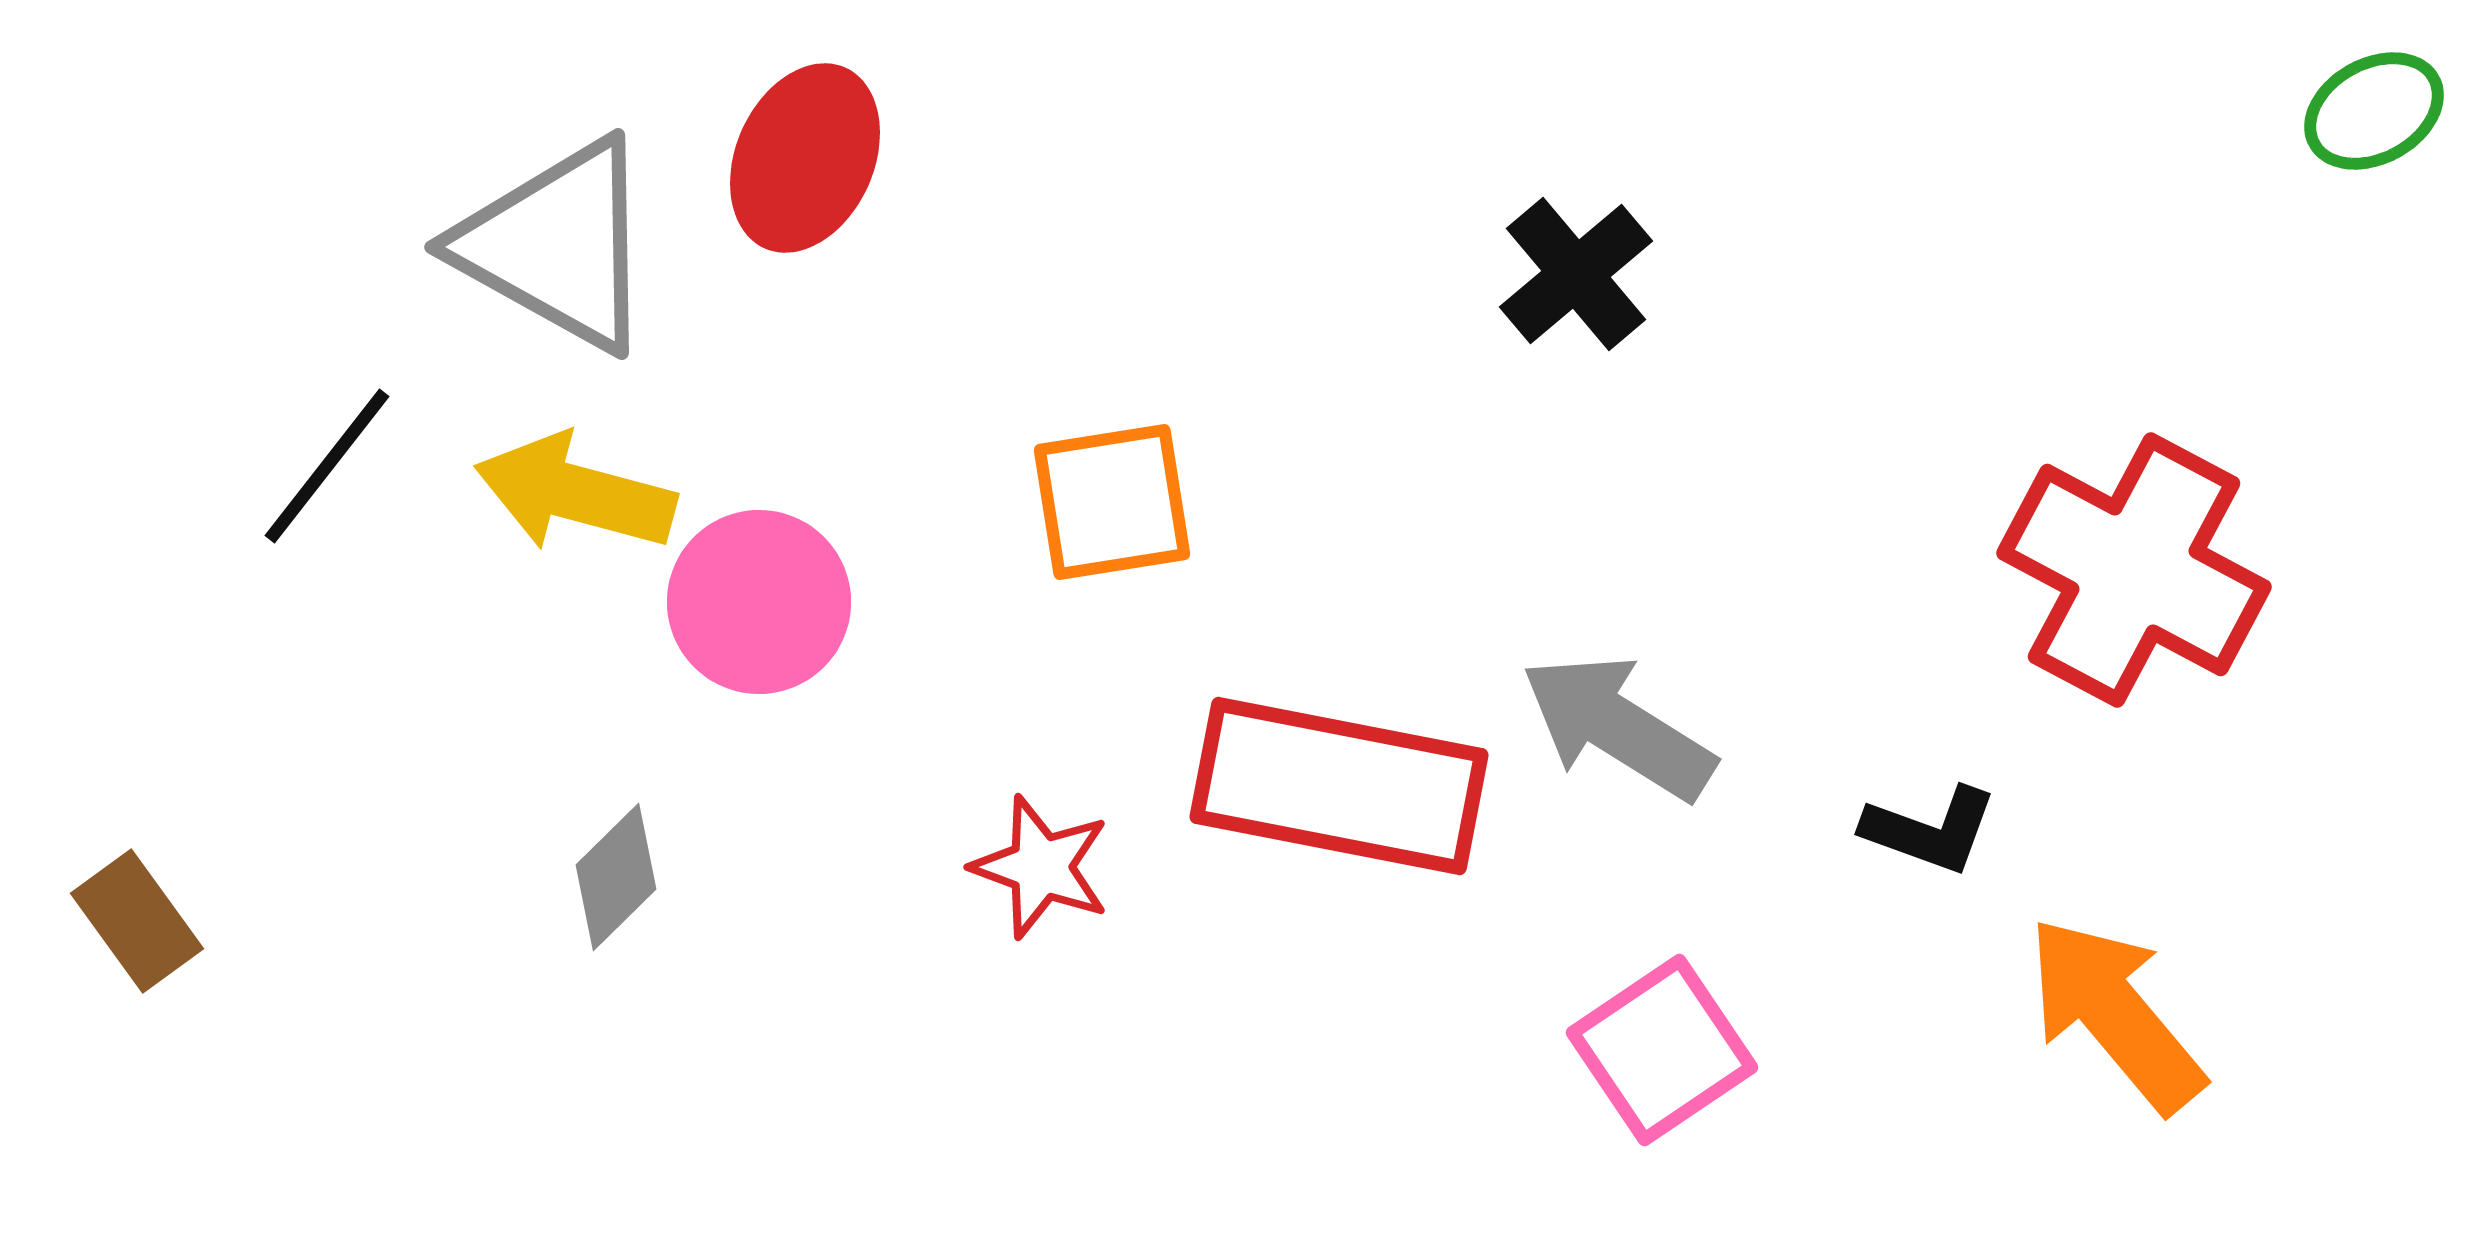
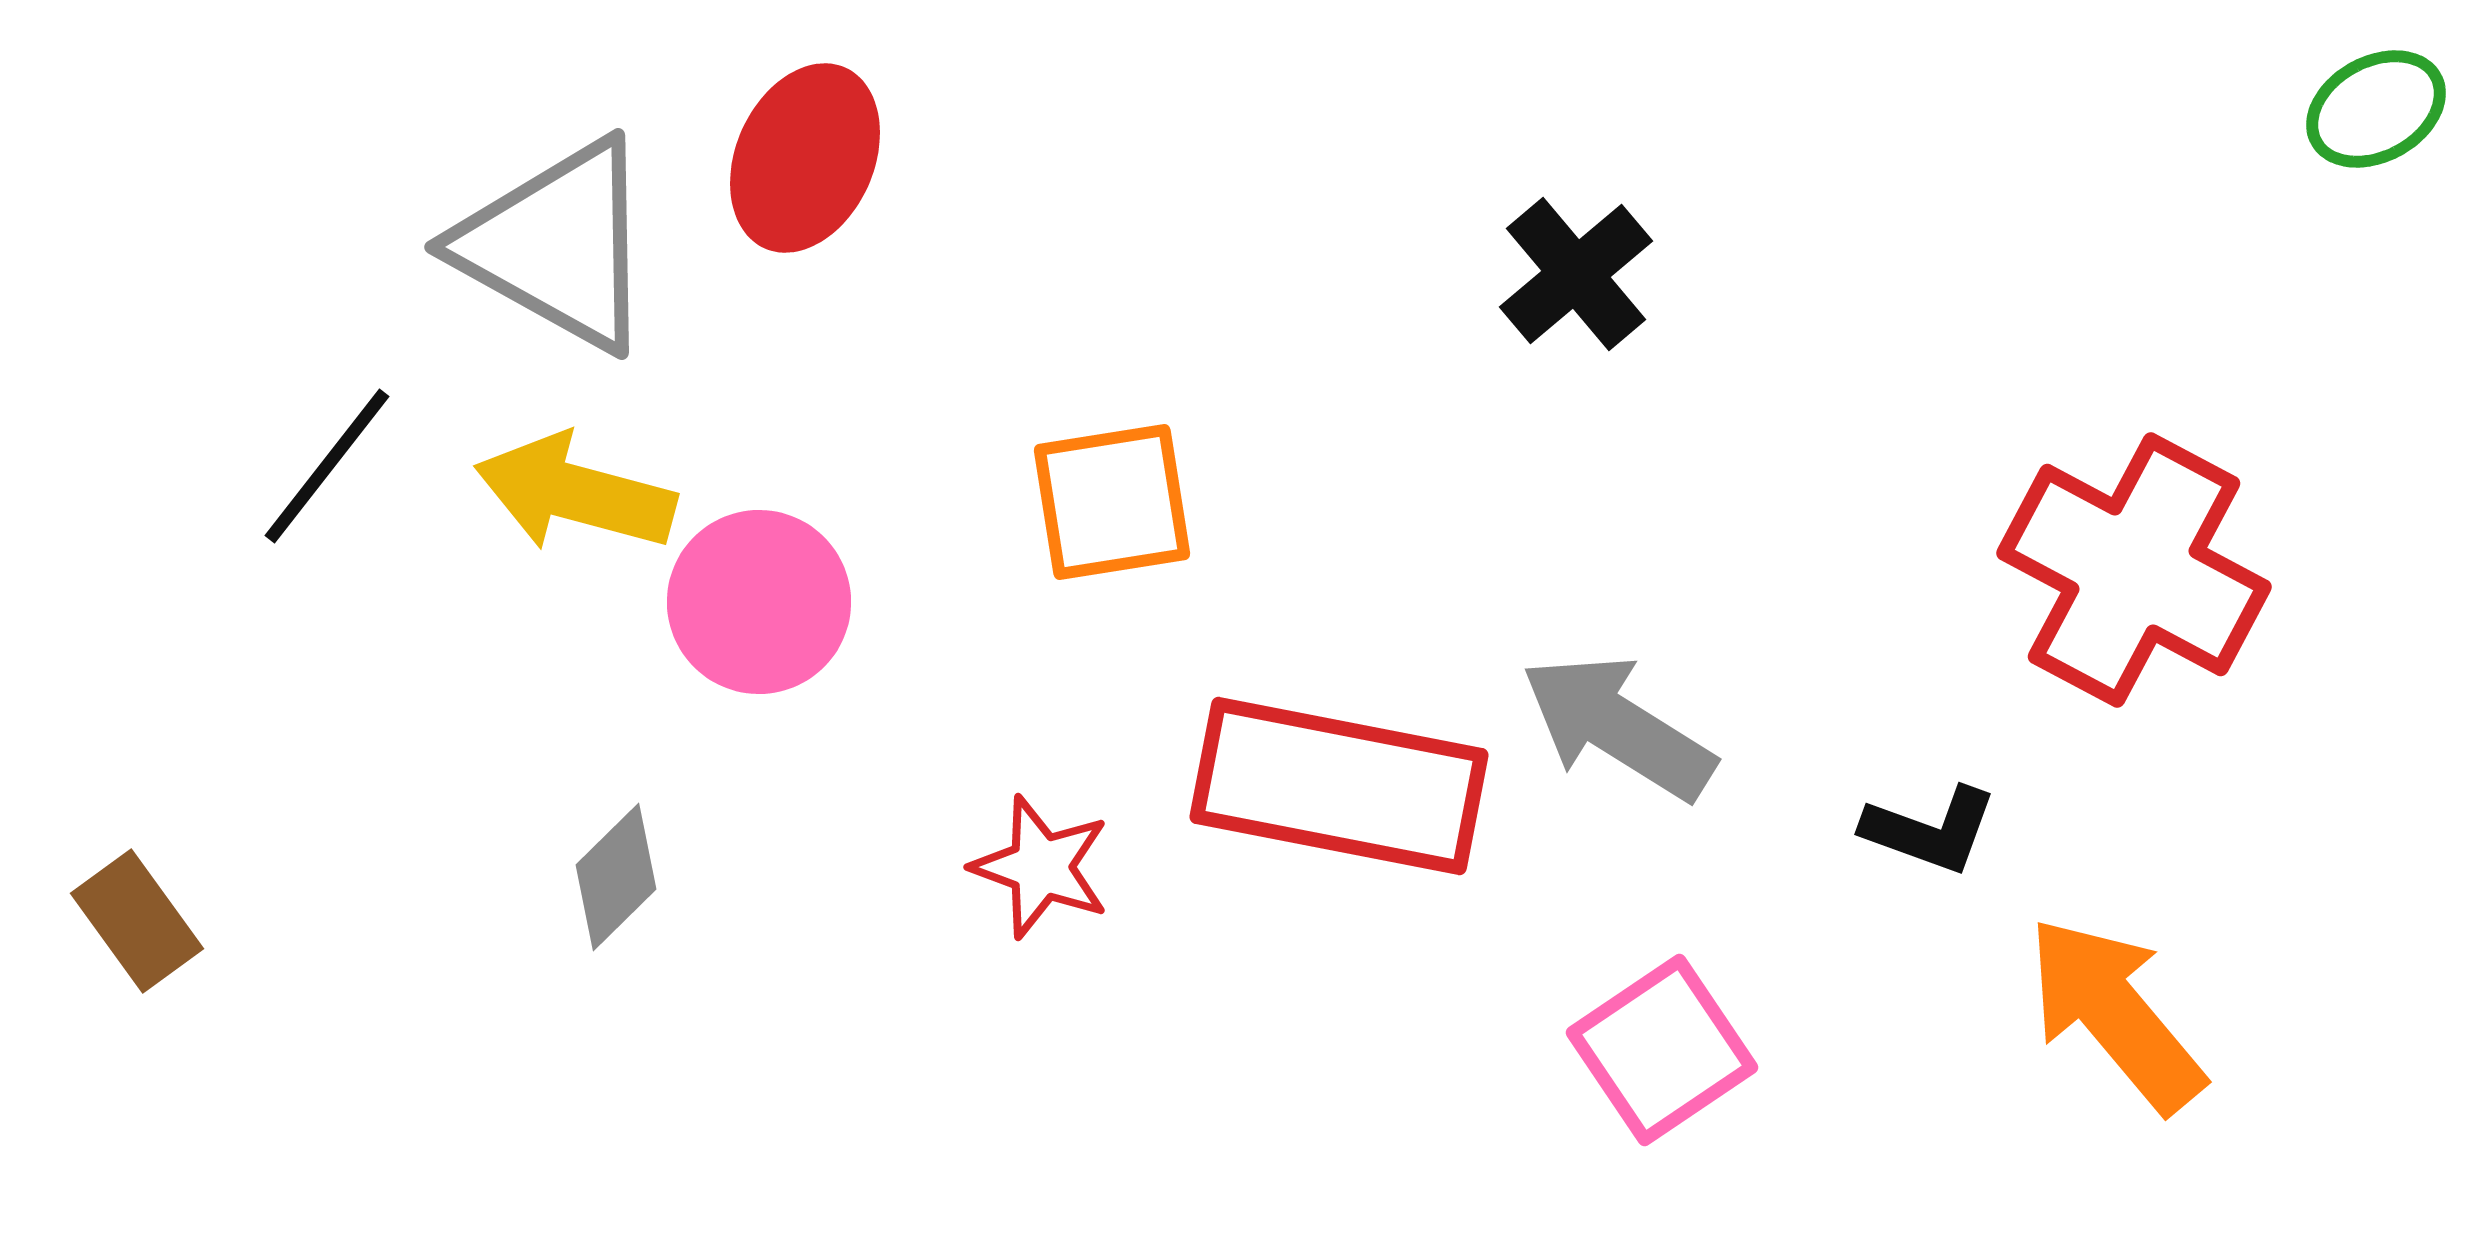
green ellipse: moved 2 px right, 2 px up
